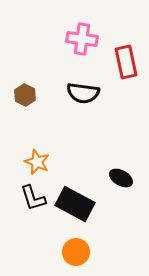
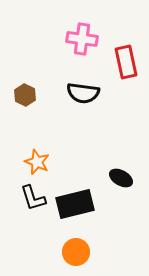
black rectangle: rotated 42 degrees counterclockwise
